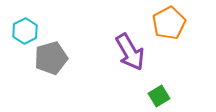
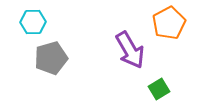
cyan hexagon: moved 8 px right, 9 px up; rotated 25 degrees clockwise
purple arrow: moved 2 px up
green square: moved 7 px up
